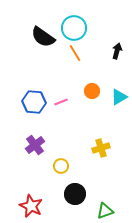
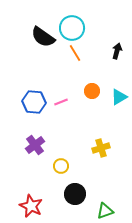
cyan circle: moved 2 px left
